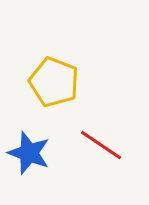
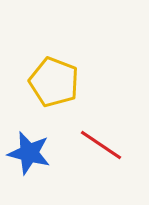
blue star: rotated 6 degrees counterclockwise
